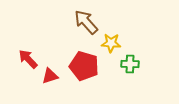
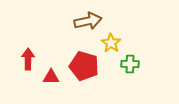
brown arrow: moved 2 px right, 1 px up; rotated 120 degrees clockwise
yellow star: rotated 30 degrees clockwise
red arrow: rotated 45 degrees clockwise
red triangle: moved 1 px right, 1 px down; rotated 18 degrees clockwise
